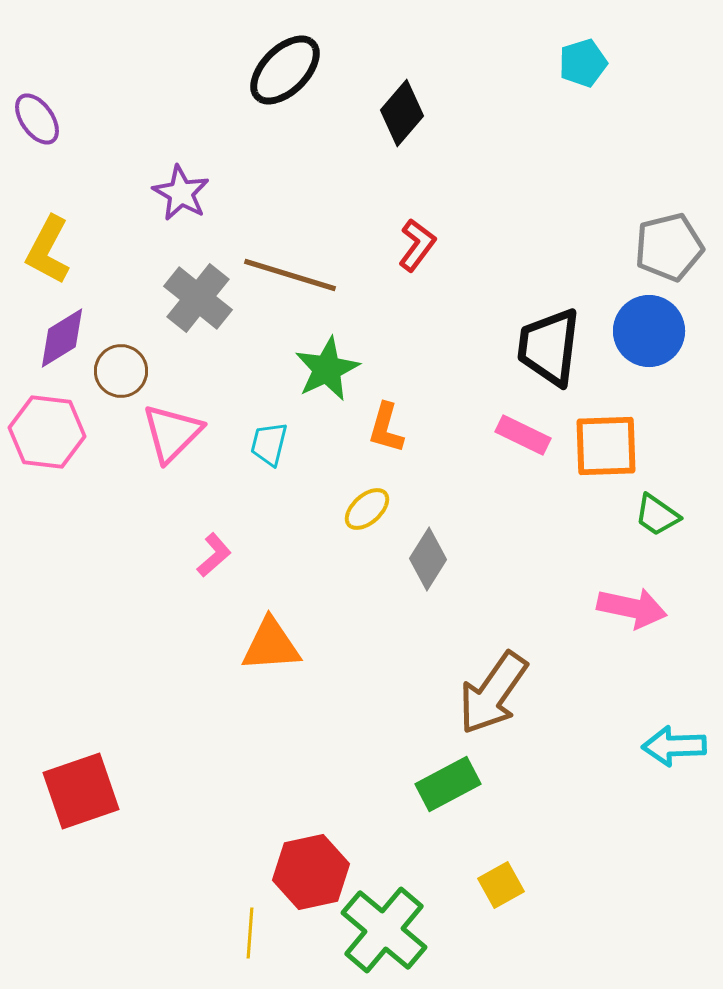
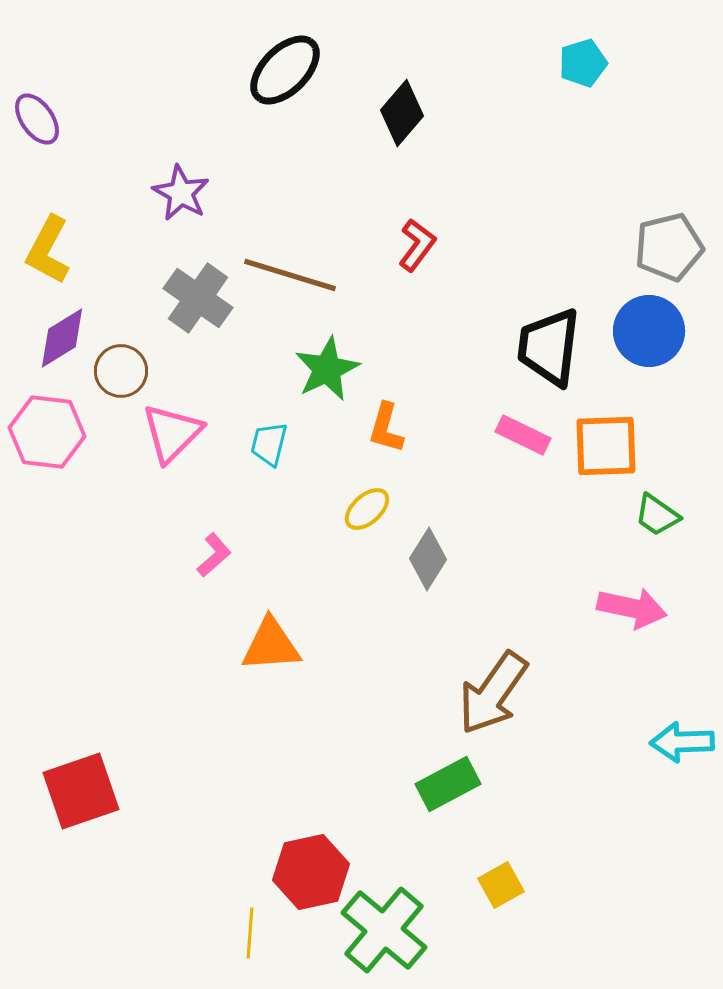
gray cross: rotated 4 degrees counterclockwise
cyan arrow: moved 8 px right, 4 px up
